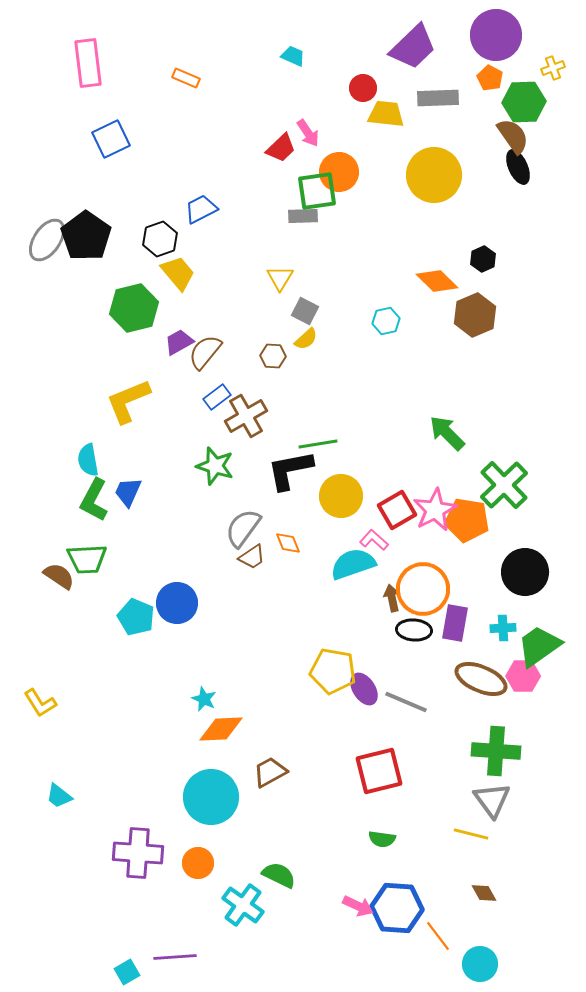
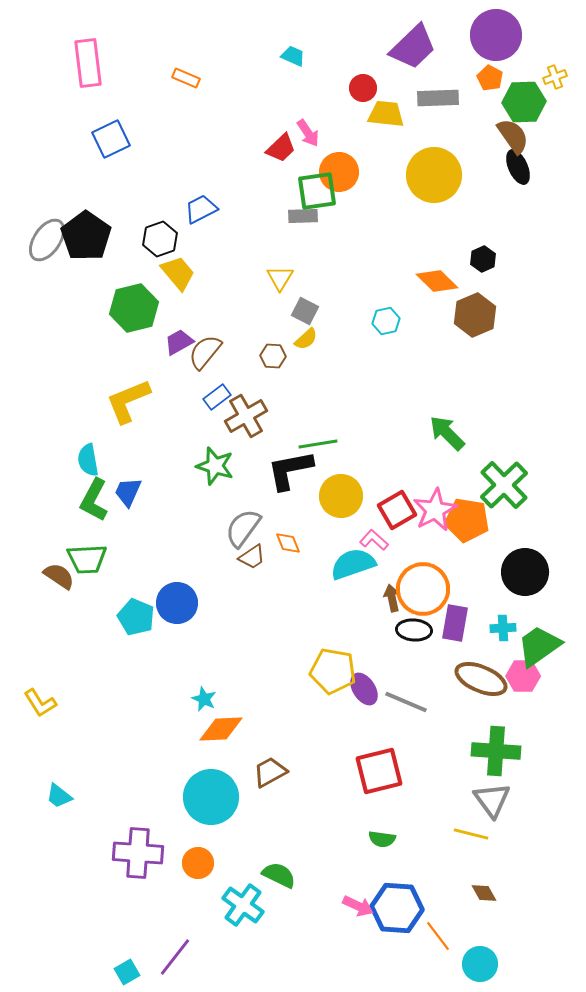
yellow cross at (553, 68): moved 2 px right, 9 px down
purple line at (175, 957): rotated 48 degrees counterclockwise
